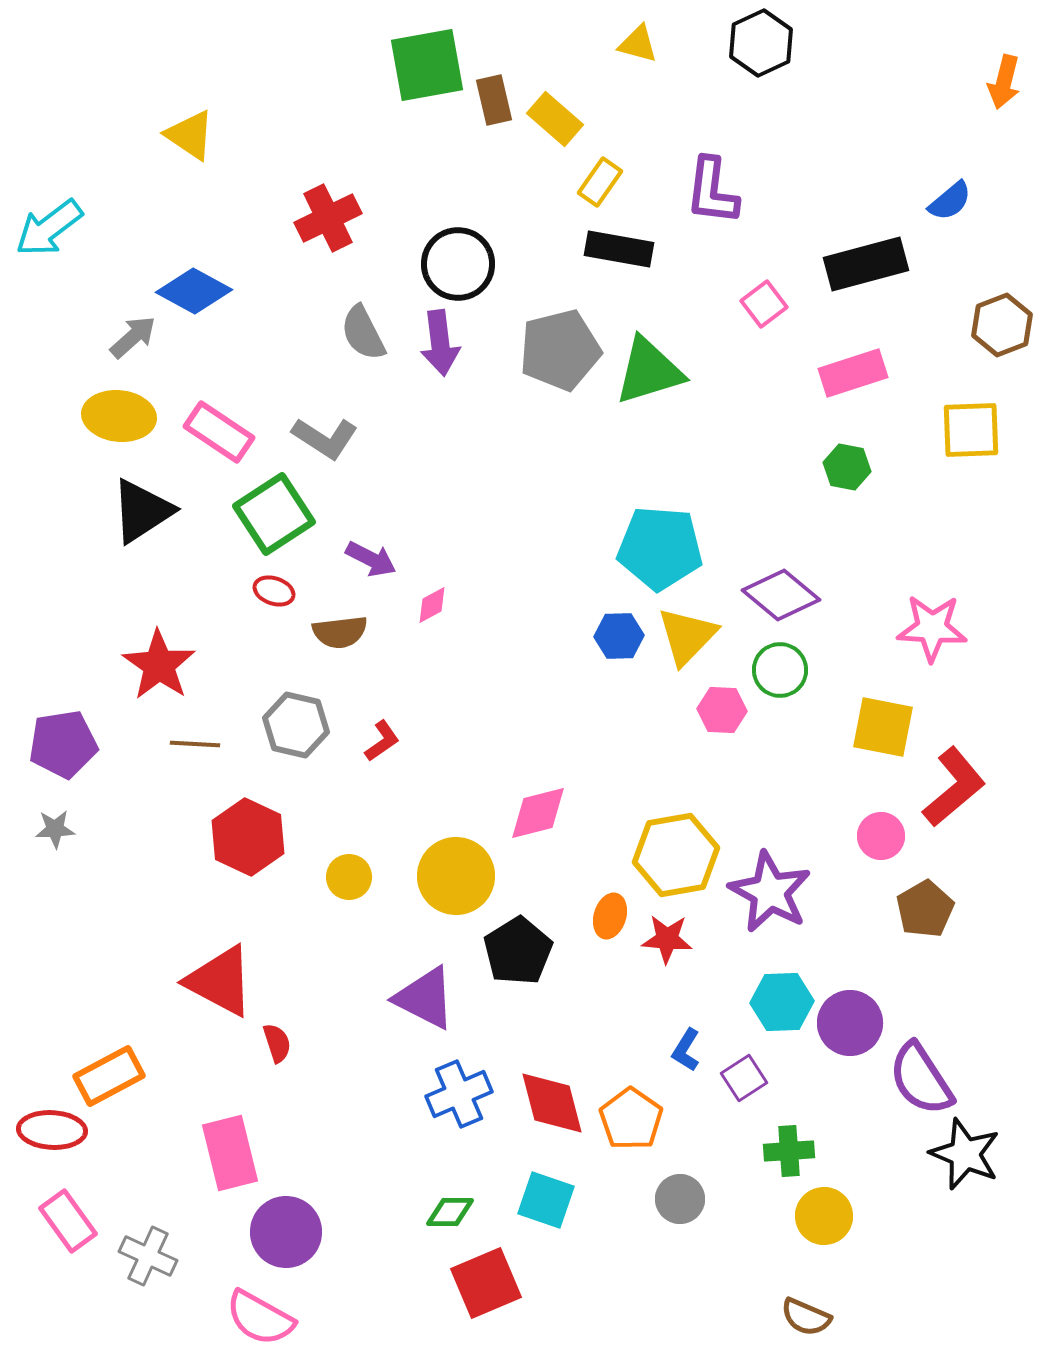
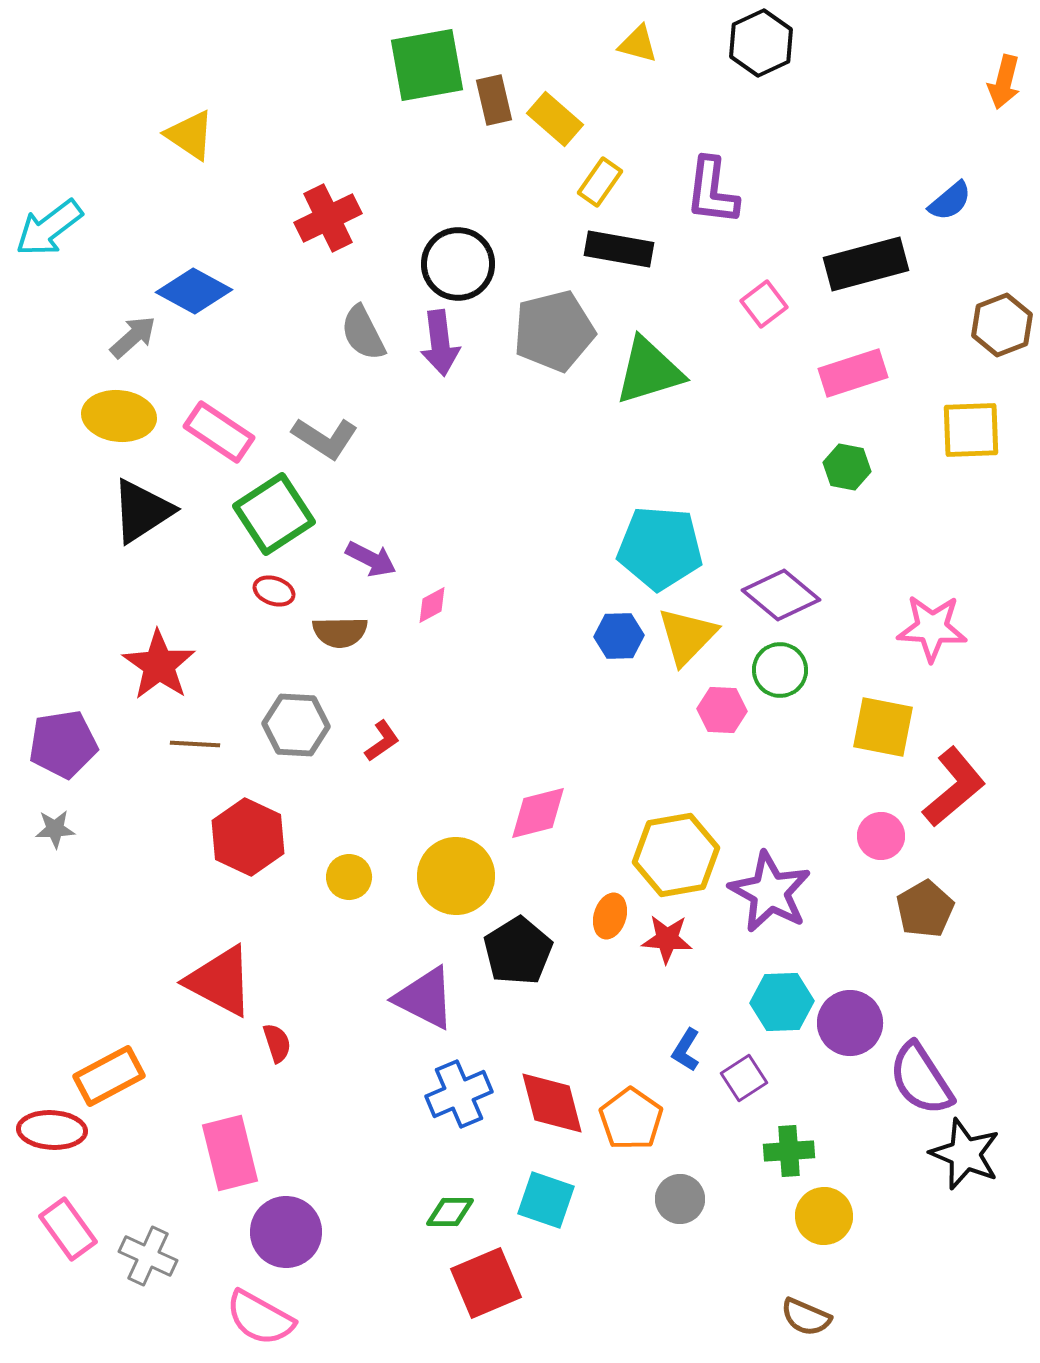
gray pentagon at (560, 350): moved 6 px left, 19 px up
brown semicircle at (340, 632): rotated 6 degrees clockwise
gray hexagon at (296, 725): rotated 10 degrees counterclockwise
pink rectangle at (68, 1221): moved 8 px down
